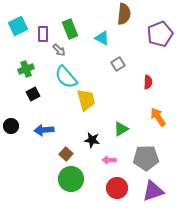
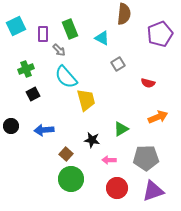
cyan square: moved 2 px left
red semicircle: moved 1 px down; rotated 104 degrees clockwise
orange arrow: rotated 102 degrees clockwise
